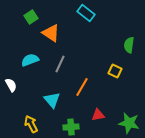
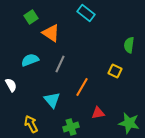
red triangle: moved 2 px up
green cross: rotated 14 degrees counterclockwise
